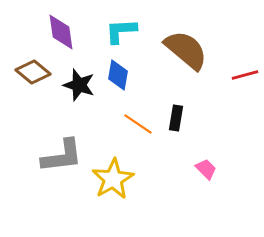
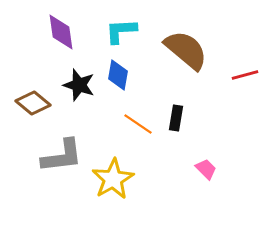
brown diamond: moved 31 px down
